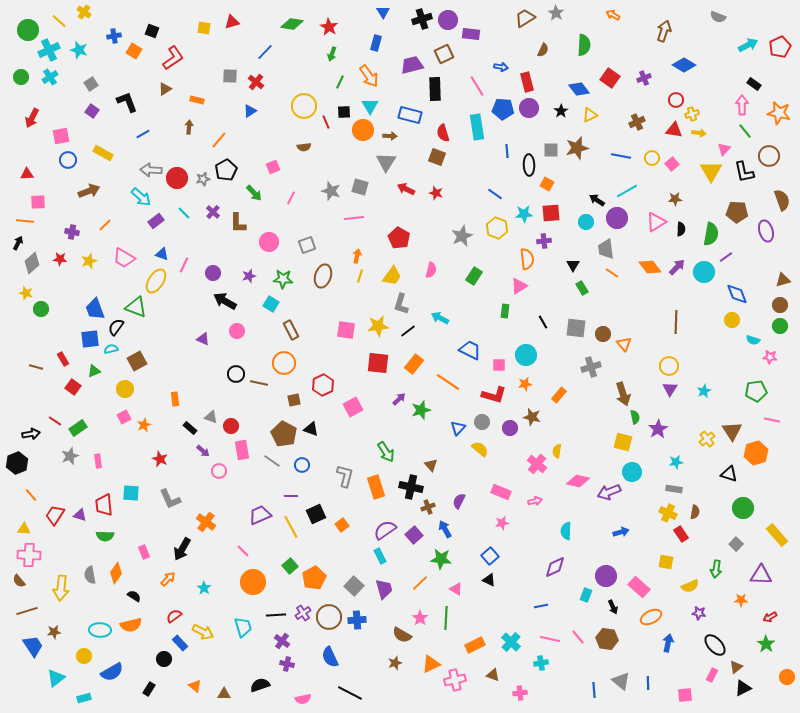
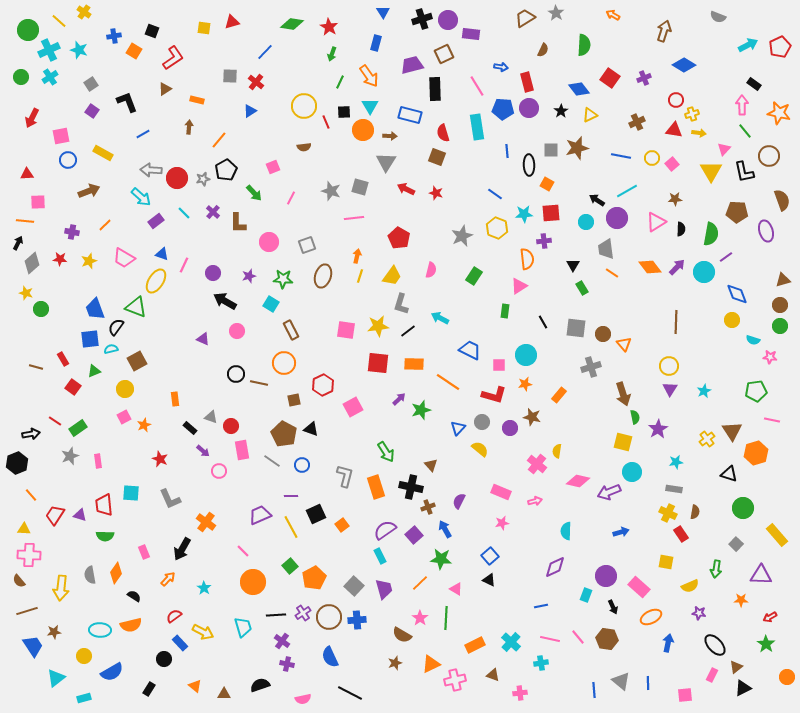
orange rectangle at (414, 364): rotated 54 degrees clockwise
